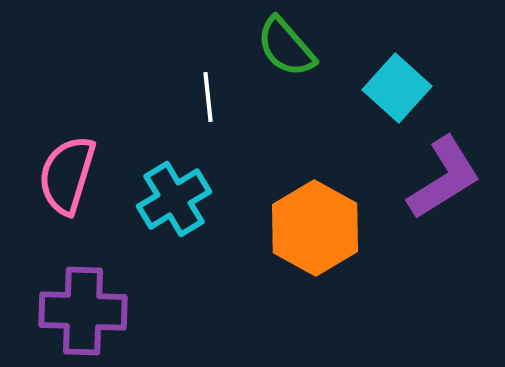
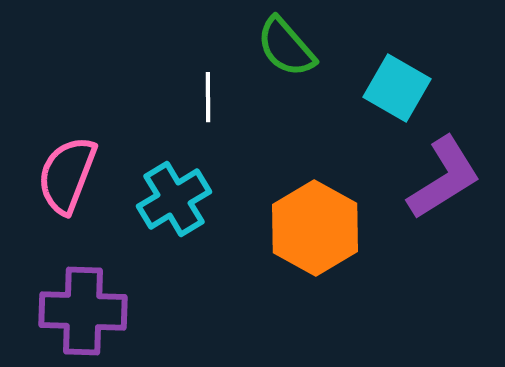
cyan square: rotated 12 degrees counterclockwise
white line: rotated 6 degrees clockwise
pink semicircle: rotated 4 degrees clockwise
